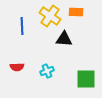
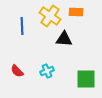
red semicircle: moved 4 px down; rotated 48 degrees clockwise
